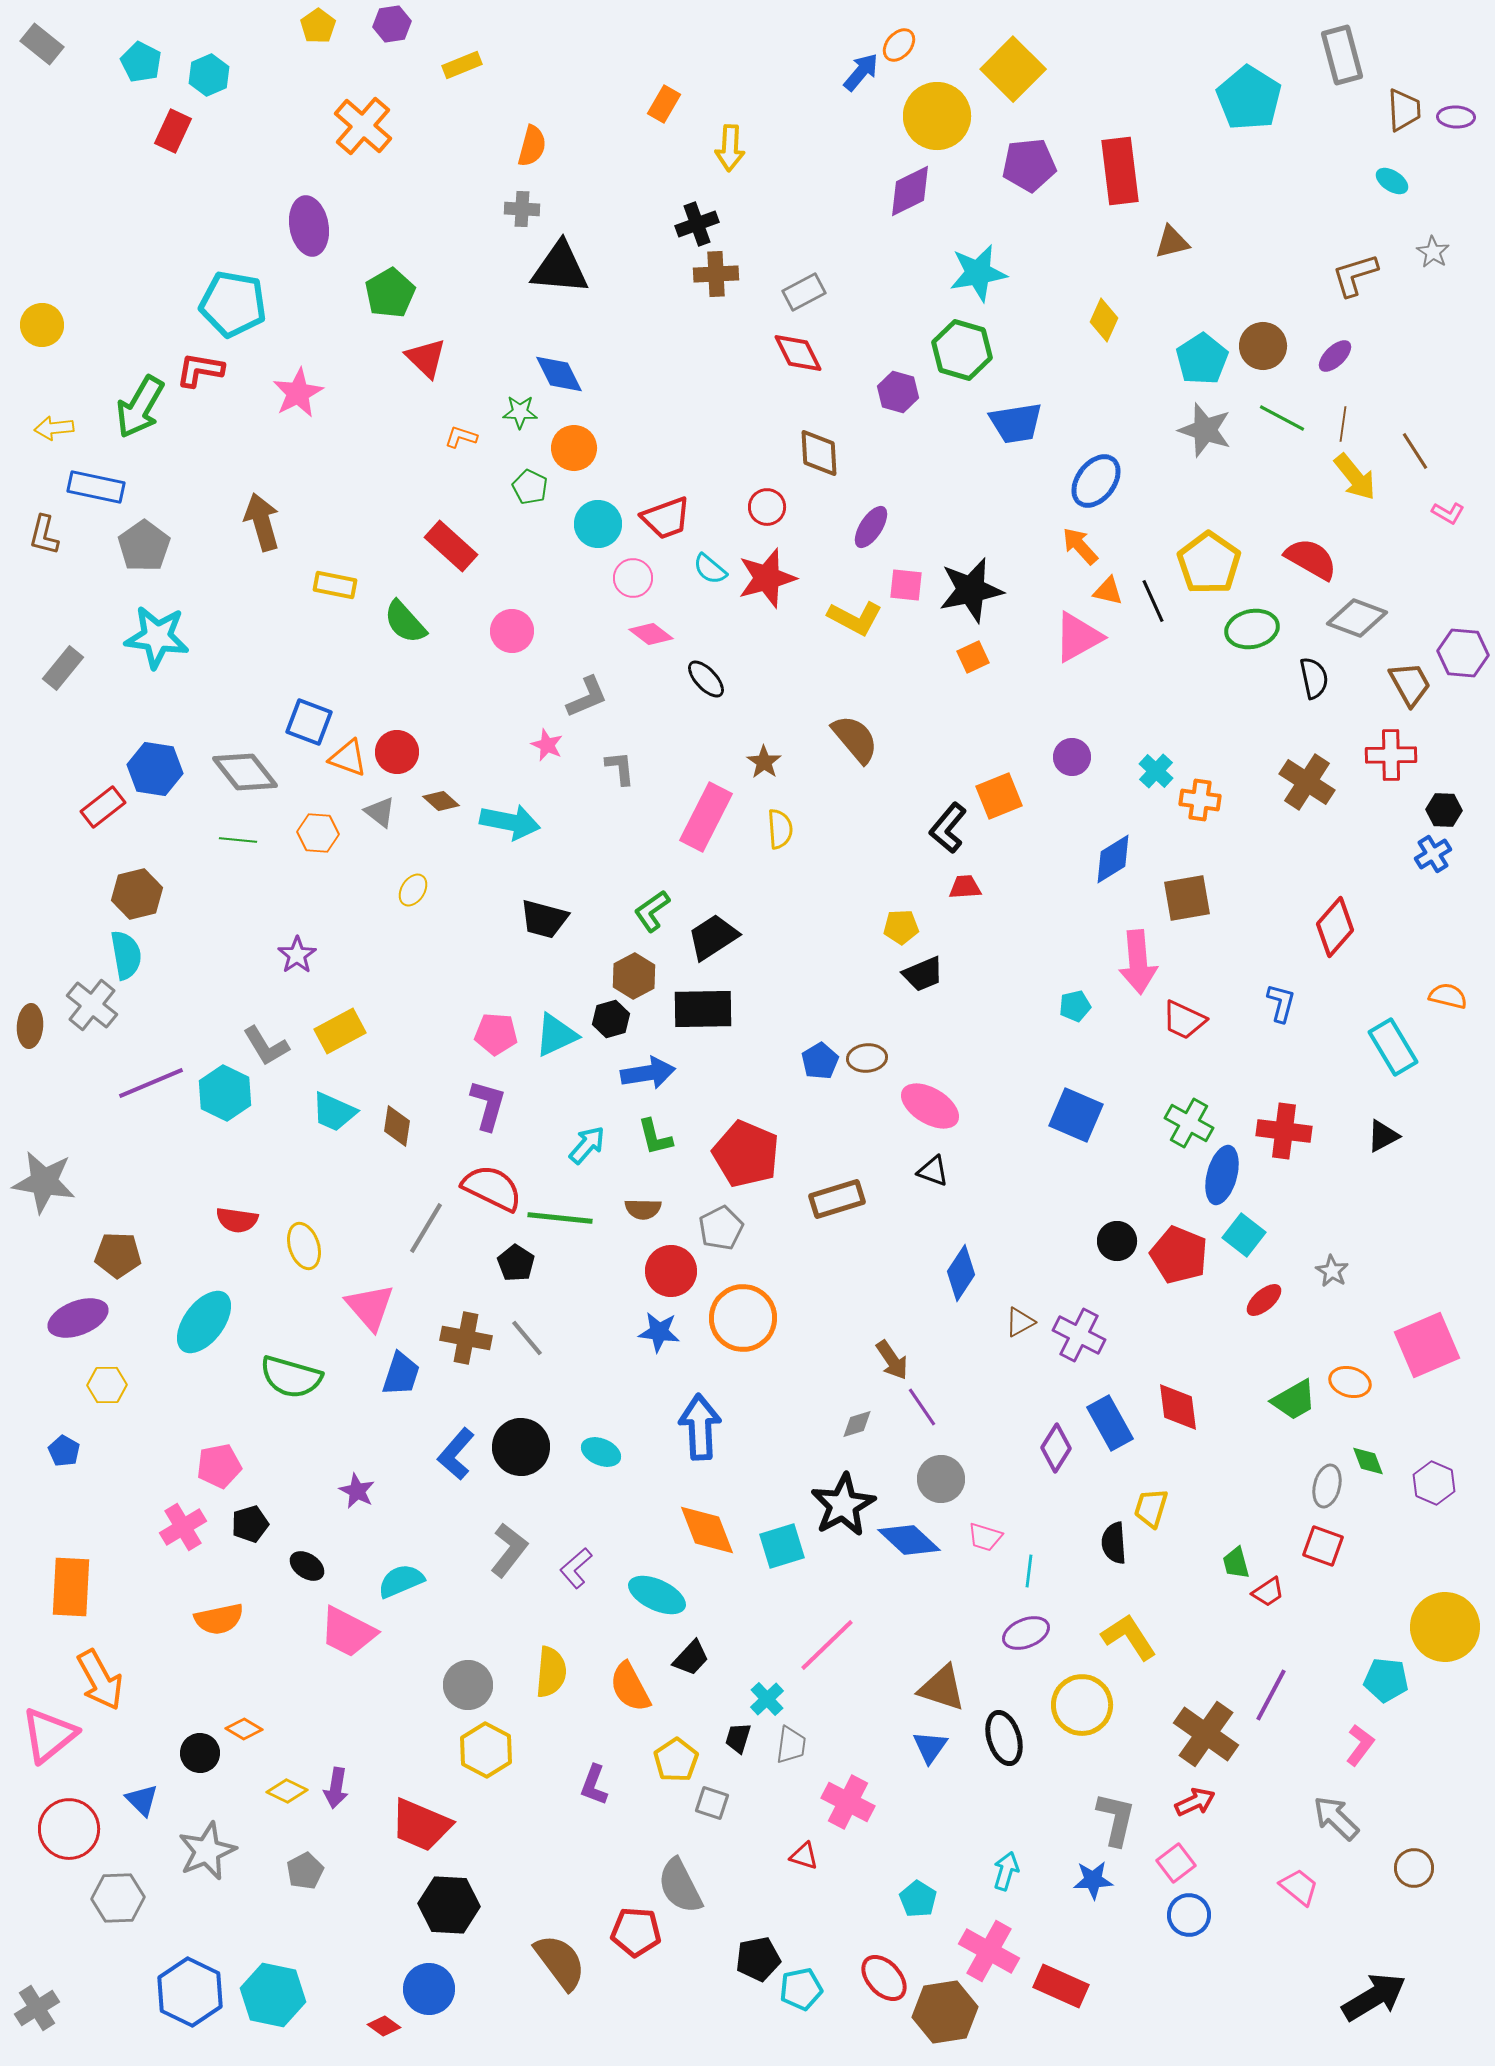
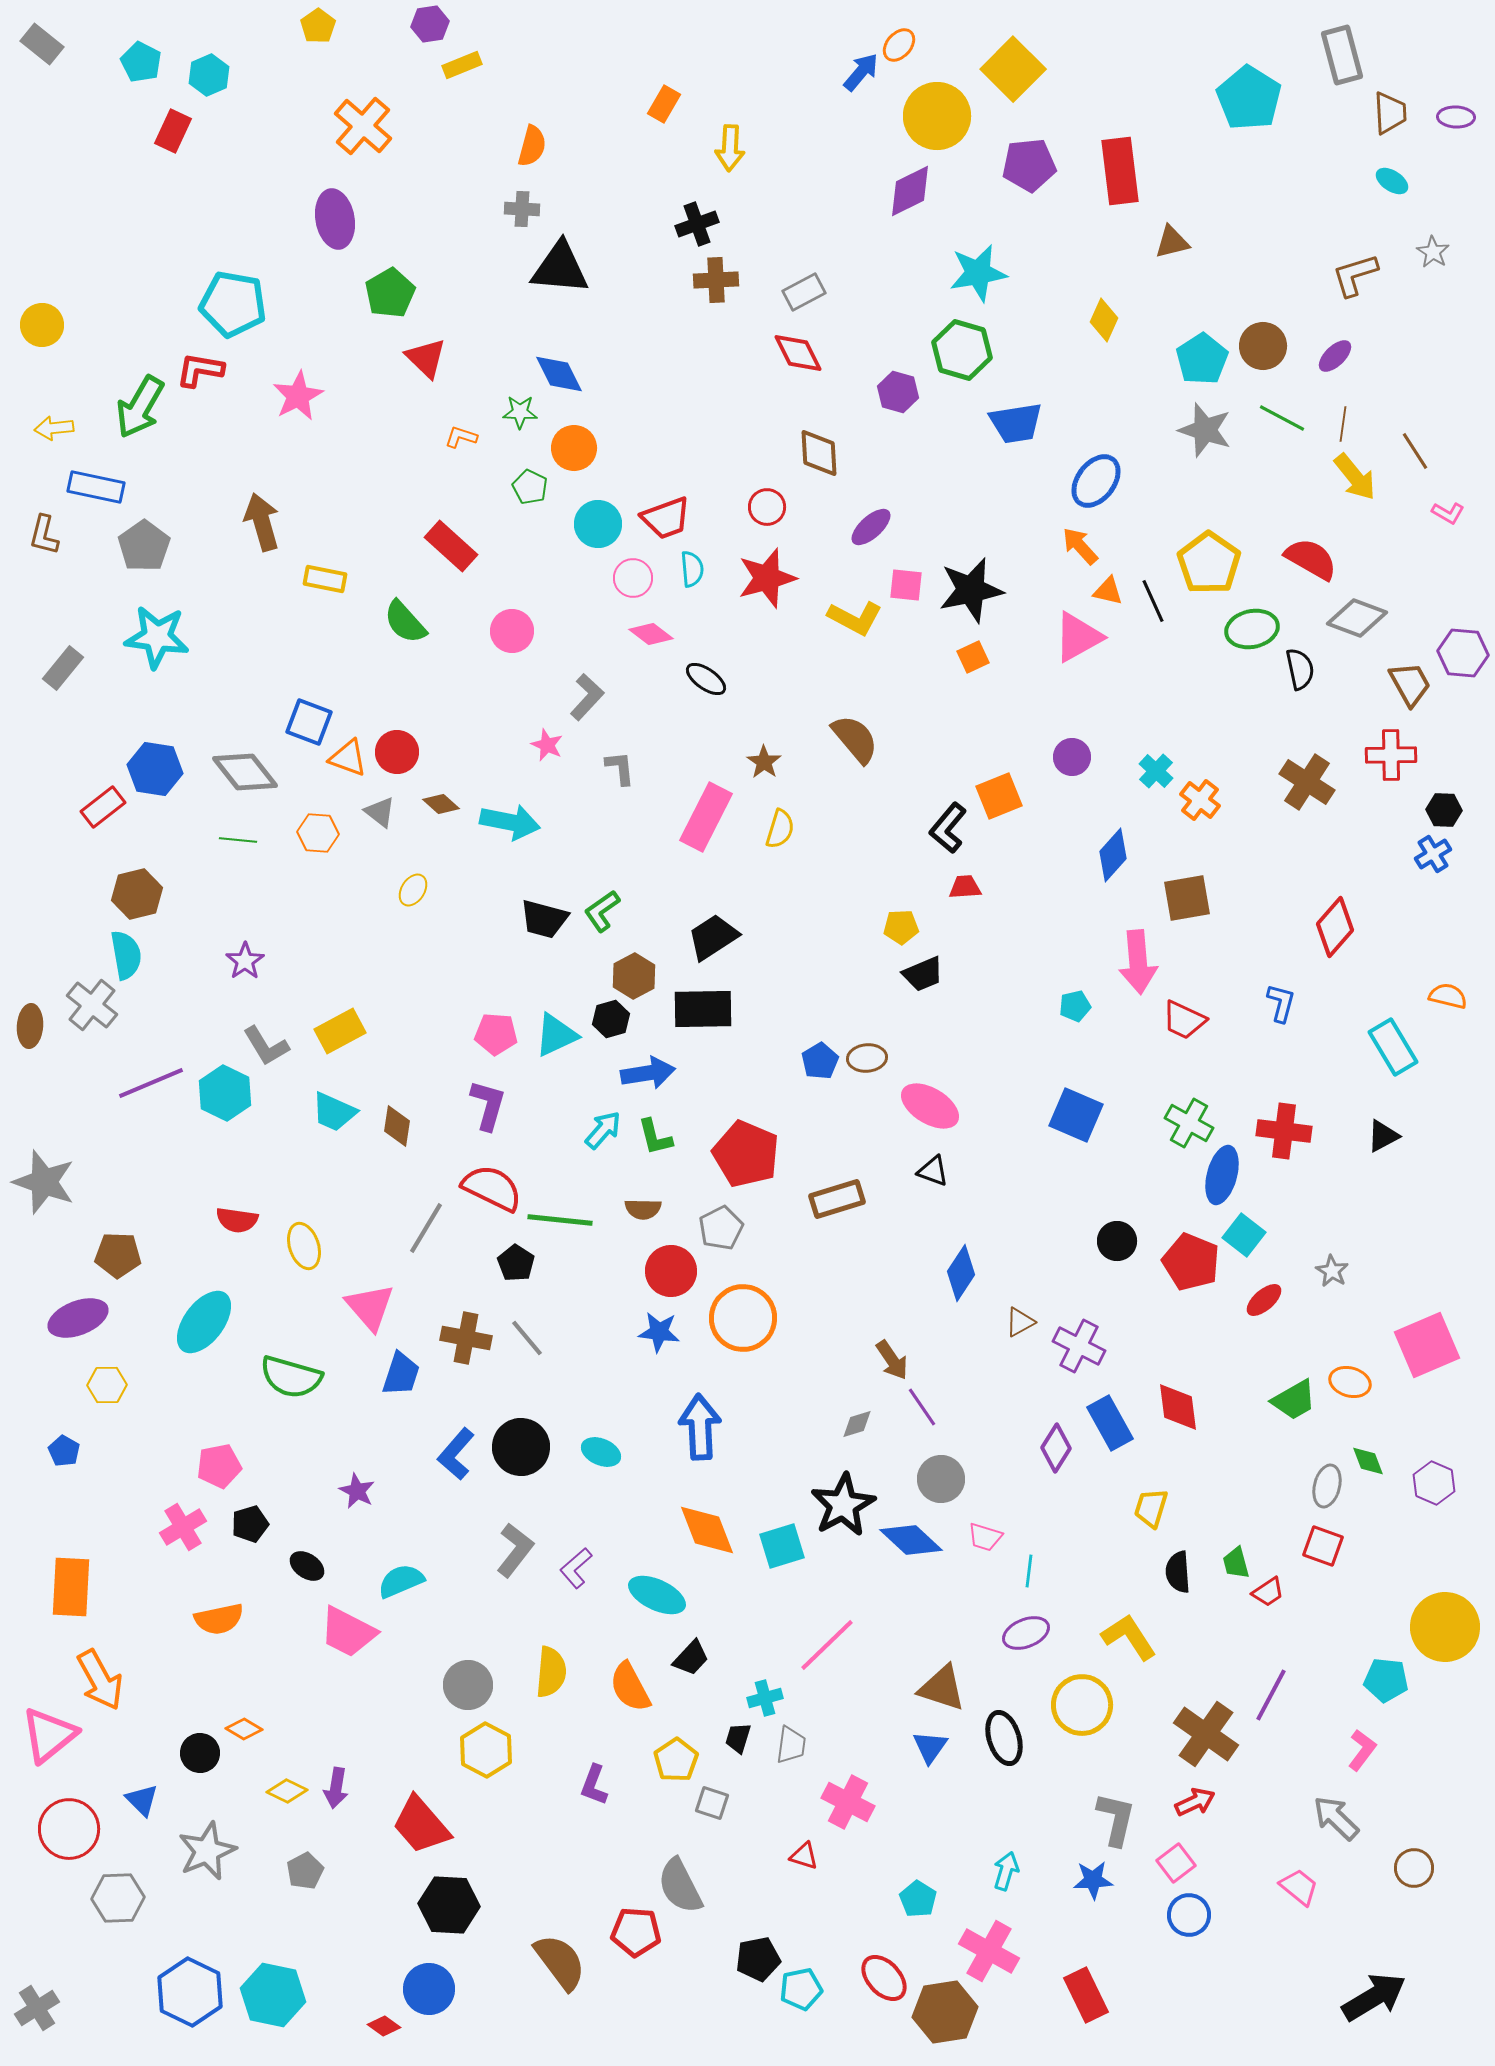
purple hexagon at (392, 24): moved 38 px right
brown trapezoid at (1404, 110): moved 14 px left, 3 px down
purple ellipse at (309, 226): moved 26 px right, 7 px up
brown cross at (716, 274): moved 6 px down
pink star at (298, 393): moved 3 px down
purple ellipse at (871, 527): rotated 15 degrees clockwise
cyan semicircle at (710, 569): moved 18 px left; rotated 135 degrees counterclockwise
yellow rectangle at (335, 585): moved 10 px left, 6 px up
black semicircle at (1314, 678): moved 14 px left, 9 px up
black ellipse at (706, 679): rotated 12 degrees counterclockwise
gray L-shape at (587, 697): rotated 24 degrees counterclockwise
orange cross at (1200, 800): rotated 30 degrees clockwise
brown diamond at (441, 801): moved 3 px down
yellow semicircle at (780, 829): rotated 21 degrees clockwise
blue diamond at (1113, 859): moved 4 px up; rotated 16 degrees counterclockwise
green L-shape at (652, 911): moved 50 px left
purple star at (297, 955): moved 52 px left, 6 px down
cyan arrow at (587, 1145): moved 16 px right, 15 px up
gray star at (44, 1182): rotated 10 degrees clockwise
green line at (560, 1218): moved 2 px down
red pentagon at (1179, 1255): moved 12 px right, 7 px down
purple cross at (1079, 1335): moved 11 px down
blue diamond at (909, 1540): moved 2 px right
black semicircle at (1114, 1543): moved 64 px right, 29 px down
gray L-shape at (509, 1550): moved 6 px right
cyan cross at (767, 1699): moved 2 px left, 1 px up; rotated 28 degrees clockwise
pink L-shape at (1360, 1745): moved 2 px right, 5 px down
red trapezoid at (421, 1825): rotated 26 degrees clockwise
red rectangle at (1061, 1986): moved 25 px right, 9 px down; rotated 40 degrees clockwise
